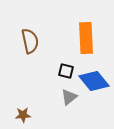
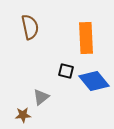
brown semicircle: moved 14 px up
gray triangle: moved 28 px left
